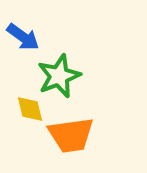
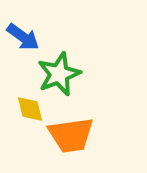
green star: moved 2 px up
